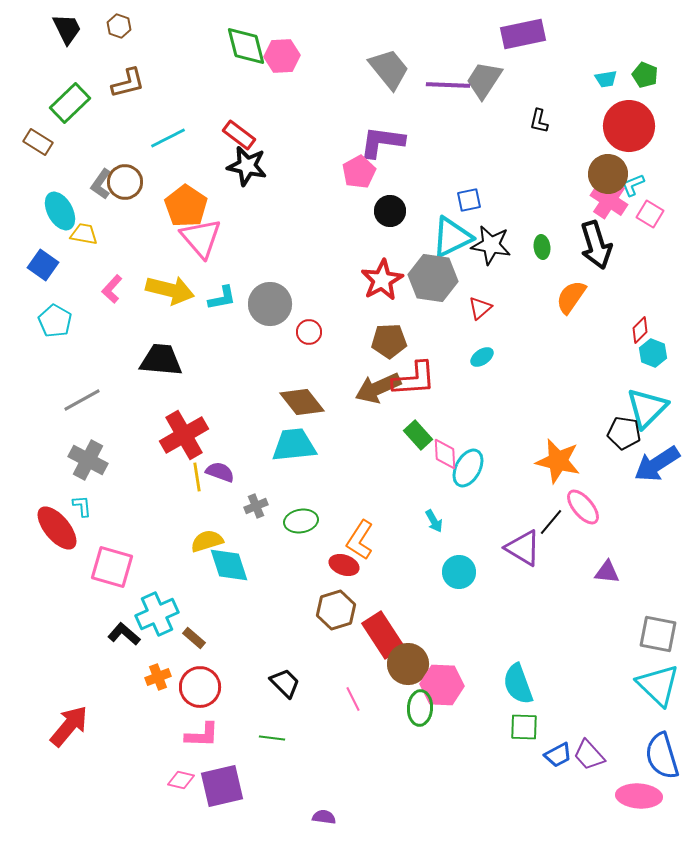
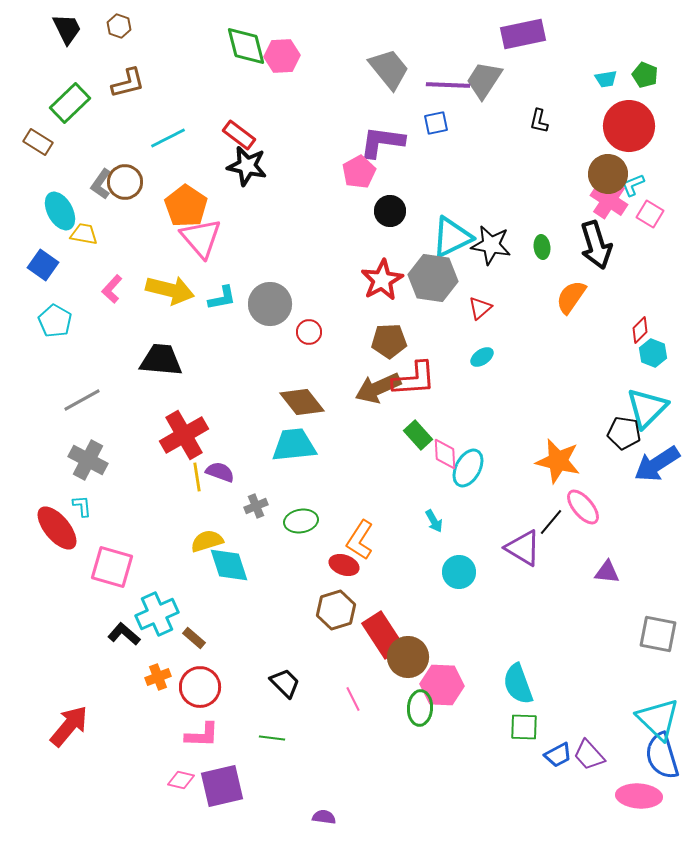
blue square at (469, 200): moved 33 px left, 77 px up
brown circle at (408, 664): moved 7 px up
cyan triangle at (658, 685): moved 34 px down
